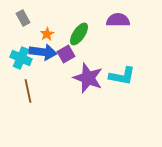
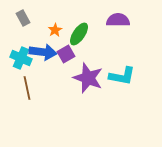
orange star: moved 8 px right, 4 px up
brown line: moved 1 px left, 3 px up
